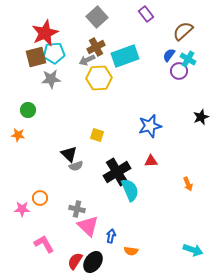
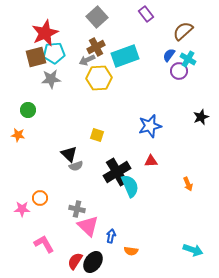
cyan semicircle: moved 4 px up
